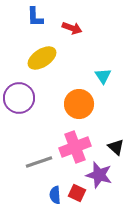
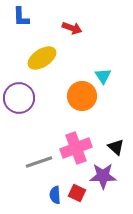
blue L-shape: moved 14 px left
orange circle: moved 3 px right, 8 px up
pink cross: moved 1 px right, 1 px down
purple star: moved 4 px right, 1 px down; rotated 16 degrees counterclockwise
